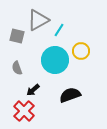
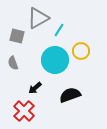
gray triangle: moved 2 px up
gray semicircle: moved 4 px left, 5 px up
black arrow: moved 2 px right, 2 px up
